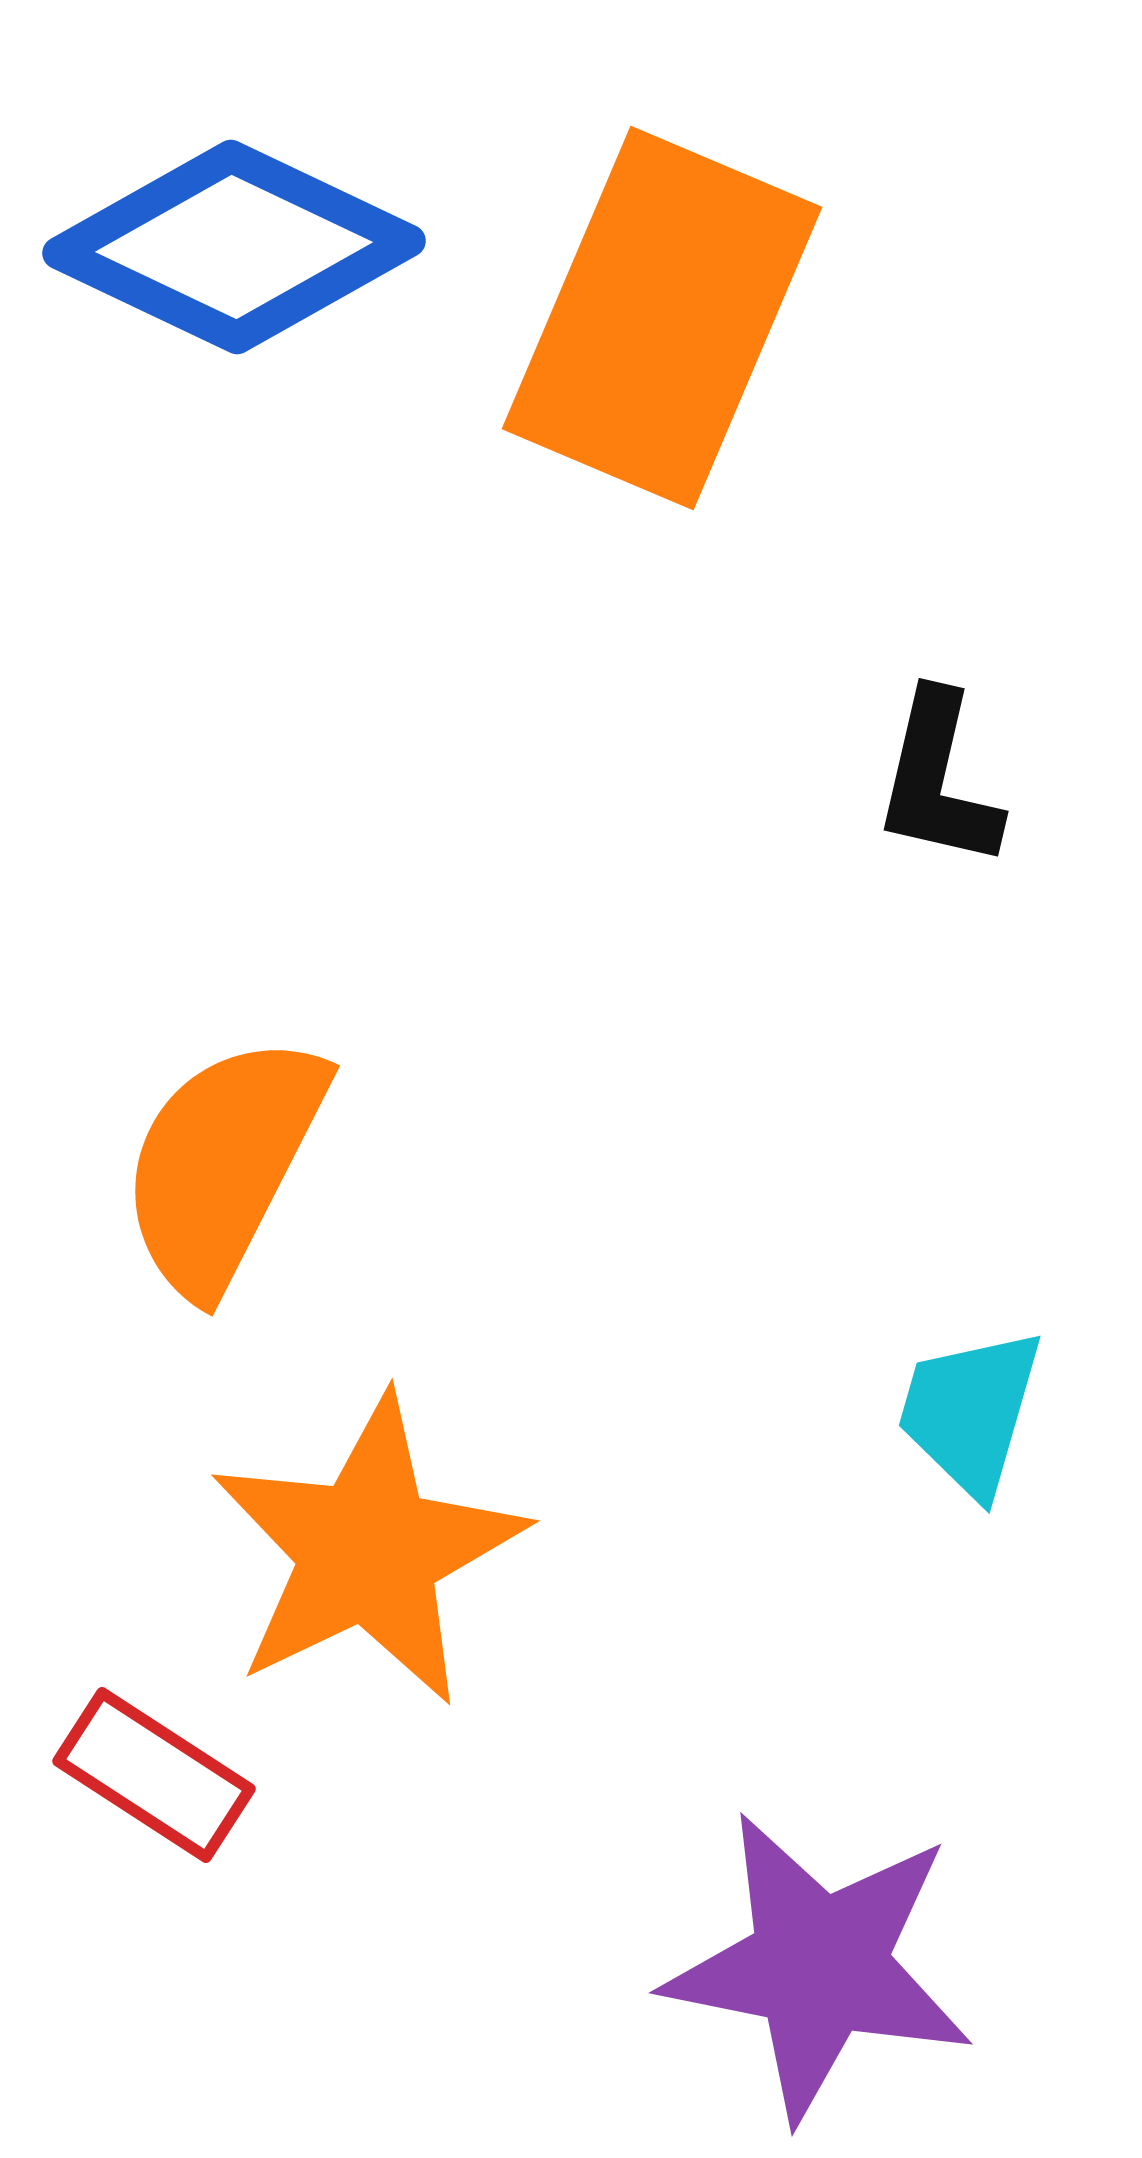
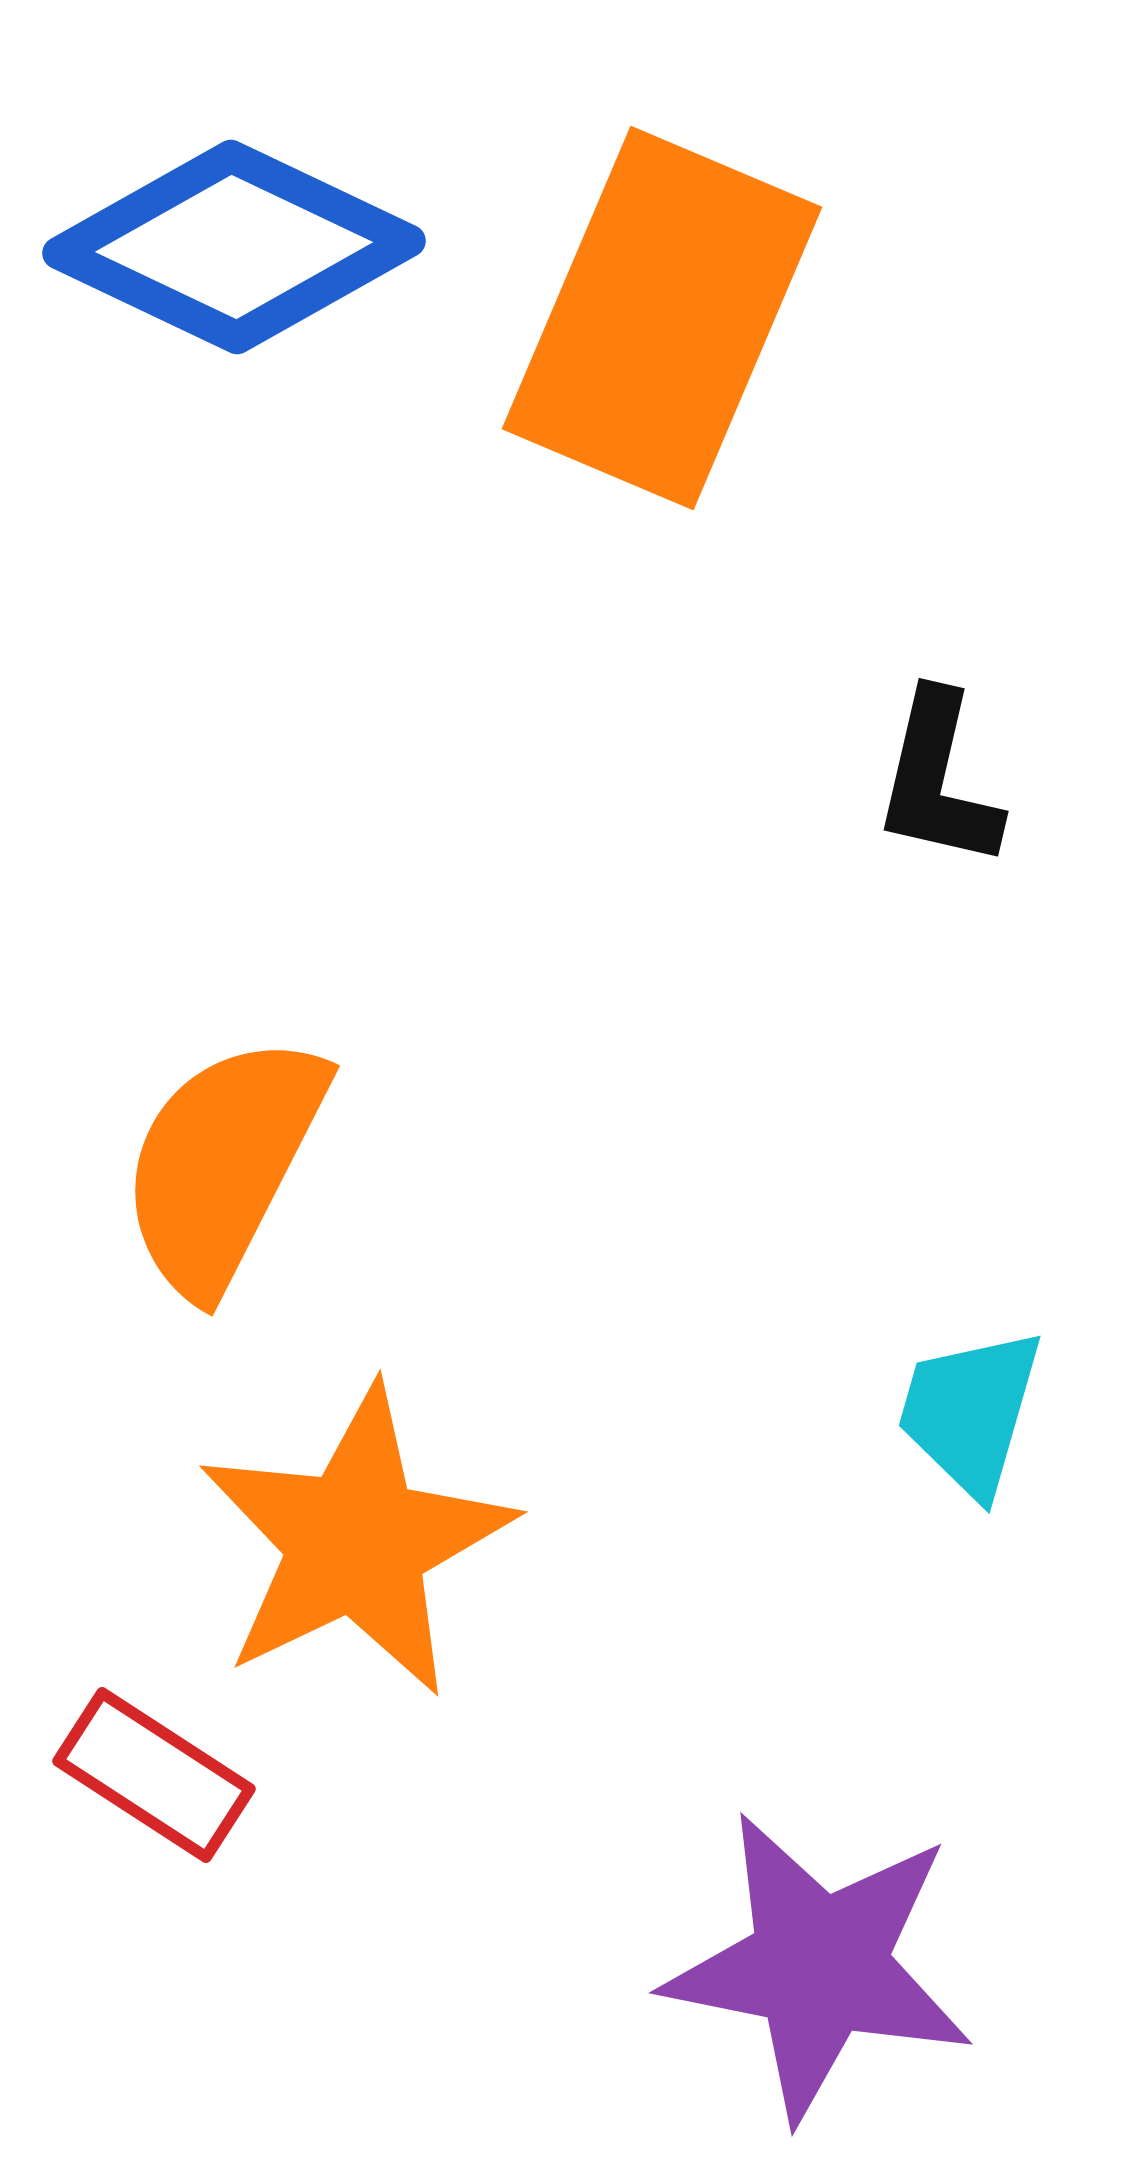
orange star: moved 12 px left, 9 px up
